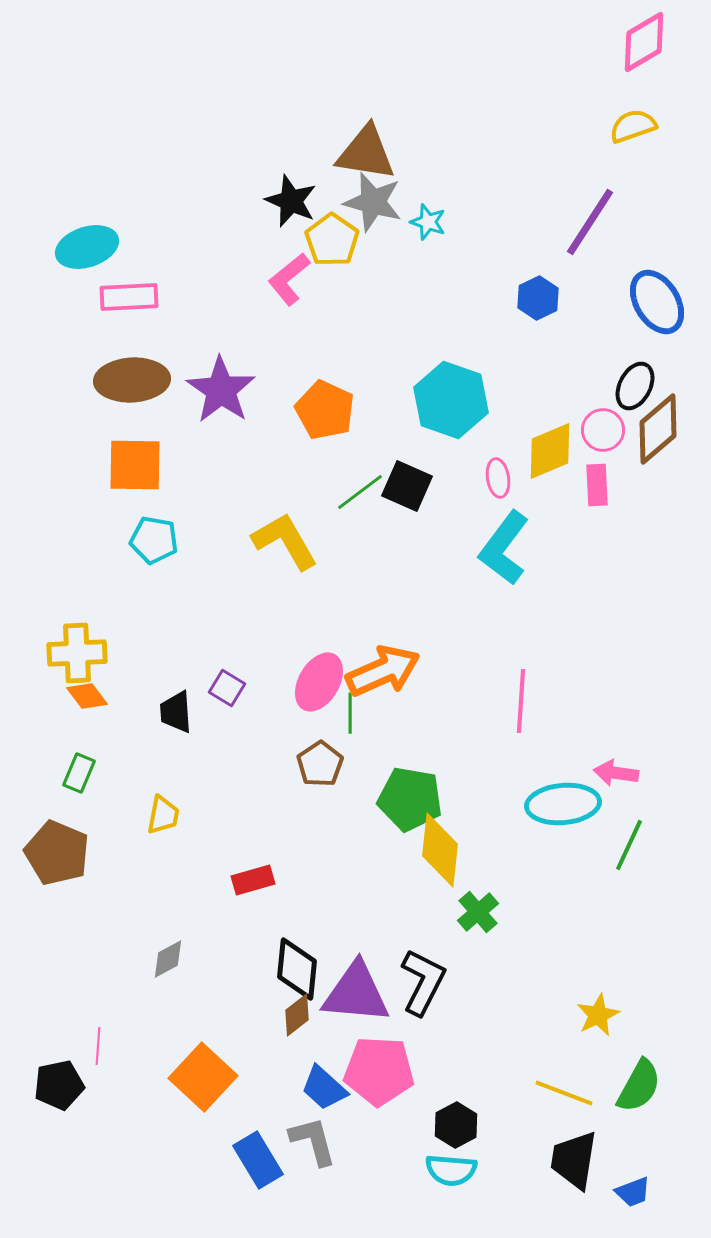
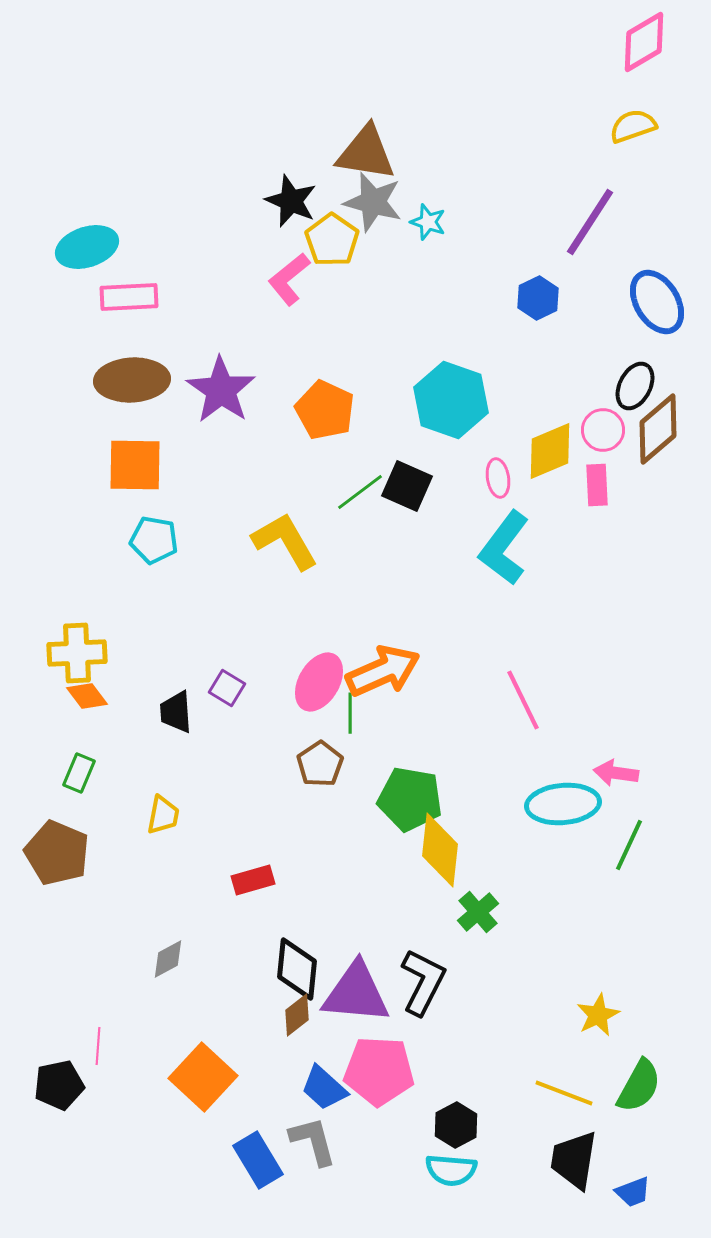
pink line at (521, 701): moved 2 px right, 1 px up; rotated 30 degrees counterclockwise
